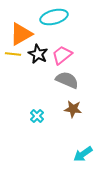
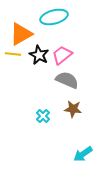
black star: moved 1 px right, 1 px down
cyan cross: moved 6 px right
